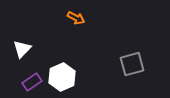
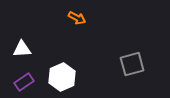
orange arrow: moved 1 px right
white triangle: rotated 42 degrees clockwise
purple rectangle: moved 8 px left
